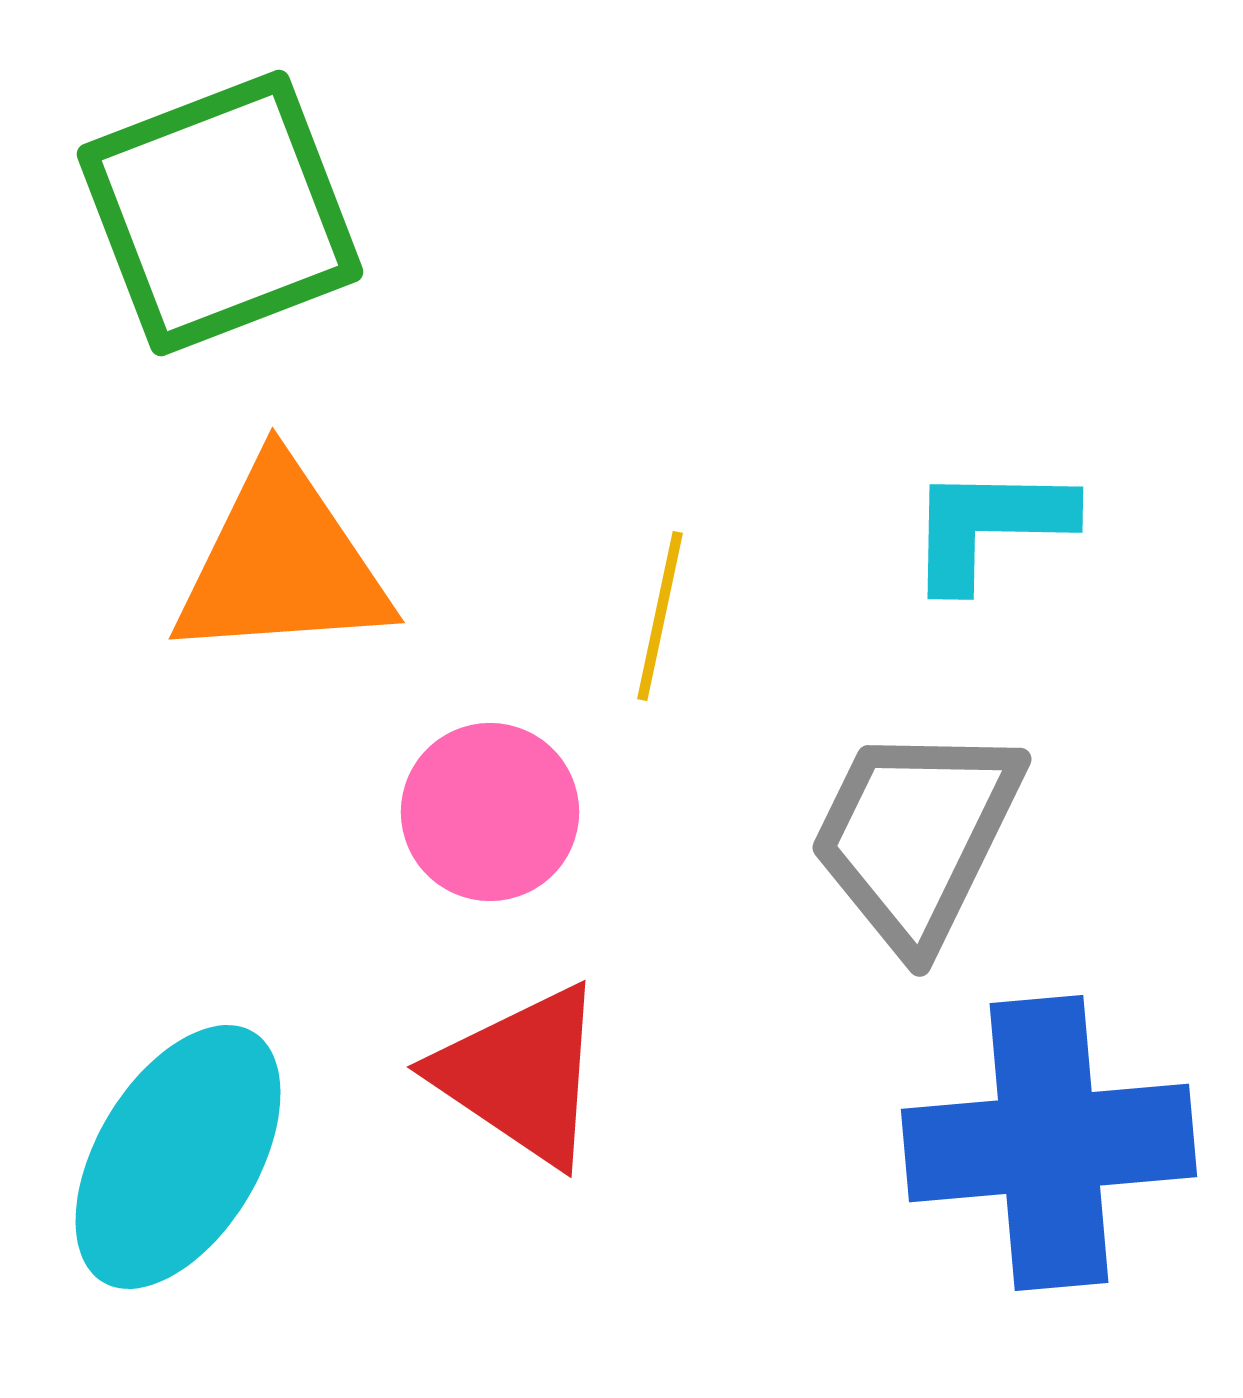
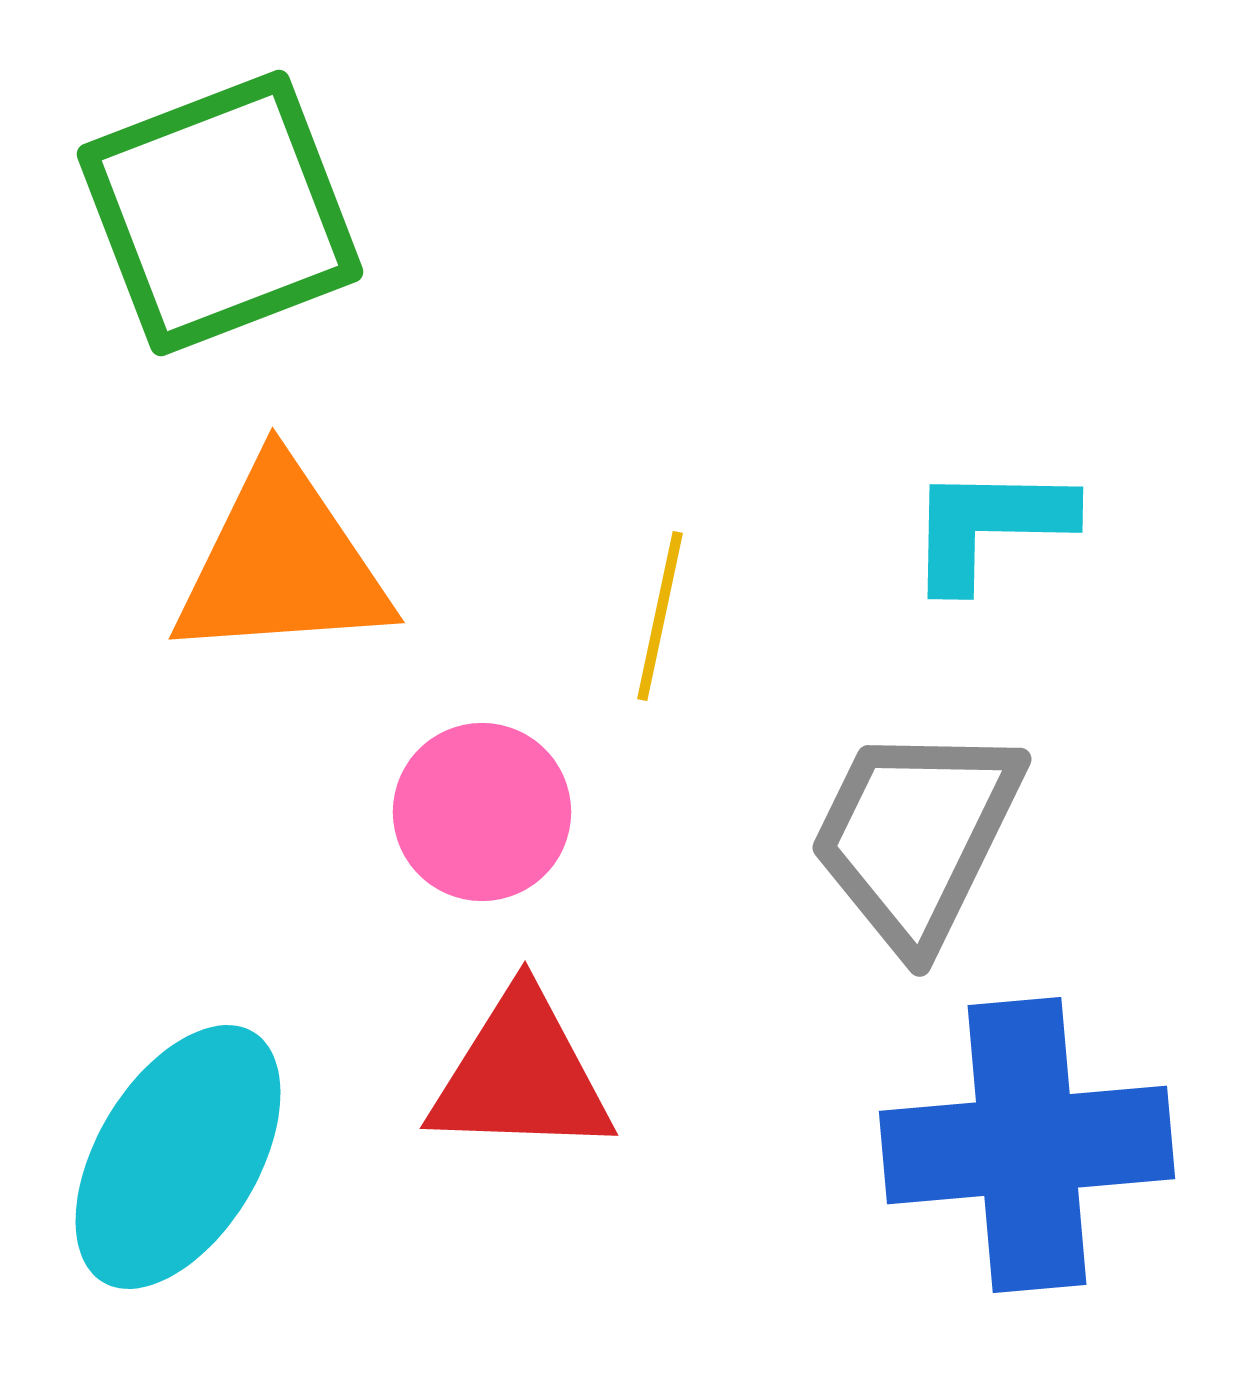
pink circle: moved 8 px left
red triangle: rotated 32 degrees counterclockwise
blue cross: moved 22 px left, 2 px down
